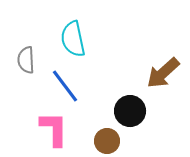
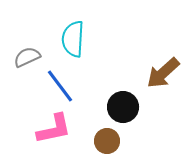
cyan semicircle: rotated 15 degrees clockwise
gray semicircle: moved 1 px right, 3 px up; rotated 68 degrees clockwise
blue line: moved 5 px left
black circle: moved 7 px left, 4 px up
pink L-shape: rotated 78 degrees clockwise
